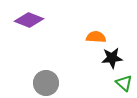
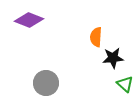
orange semicircle: rotated 90 degrees counterclockwise
black star: moved 1 px right
green triangle: moved 1 px right, 1 px down
